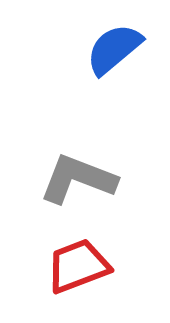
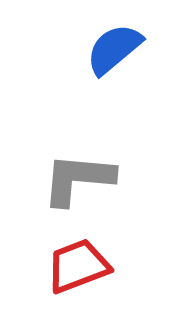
gray L-shape: rotated 16 degrees counterclockwise
